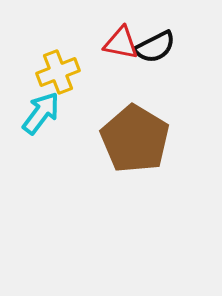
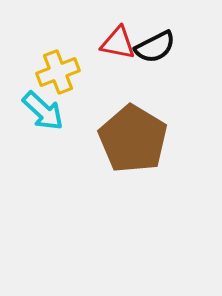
red triangle: moved 3 px left
cyan arrow: moved 2 px right, 2 px up; rotated 96 degrees clockwise
brown pentagon: moved 2 px left
